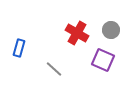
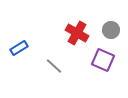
blue rectangle: rotated 42 degrees clockwise
gray line: moved 3 px up
